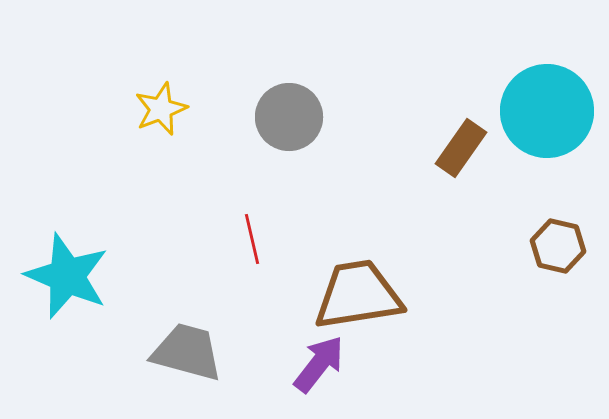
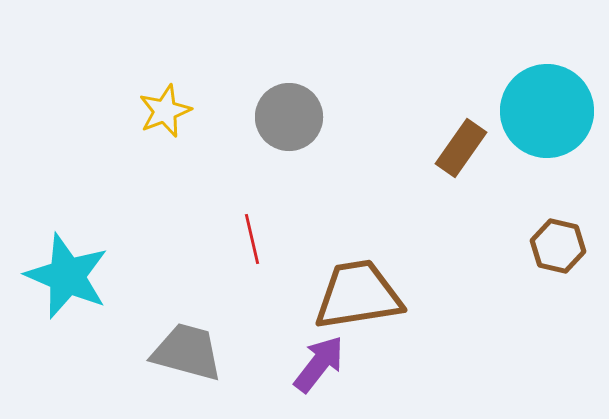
yellow star: moved 4 px right, 2 px down
